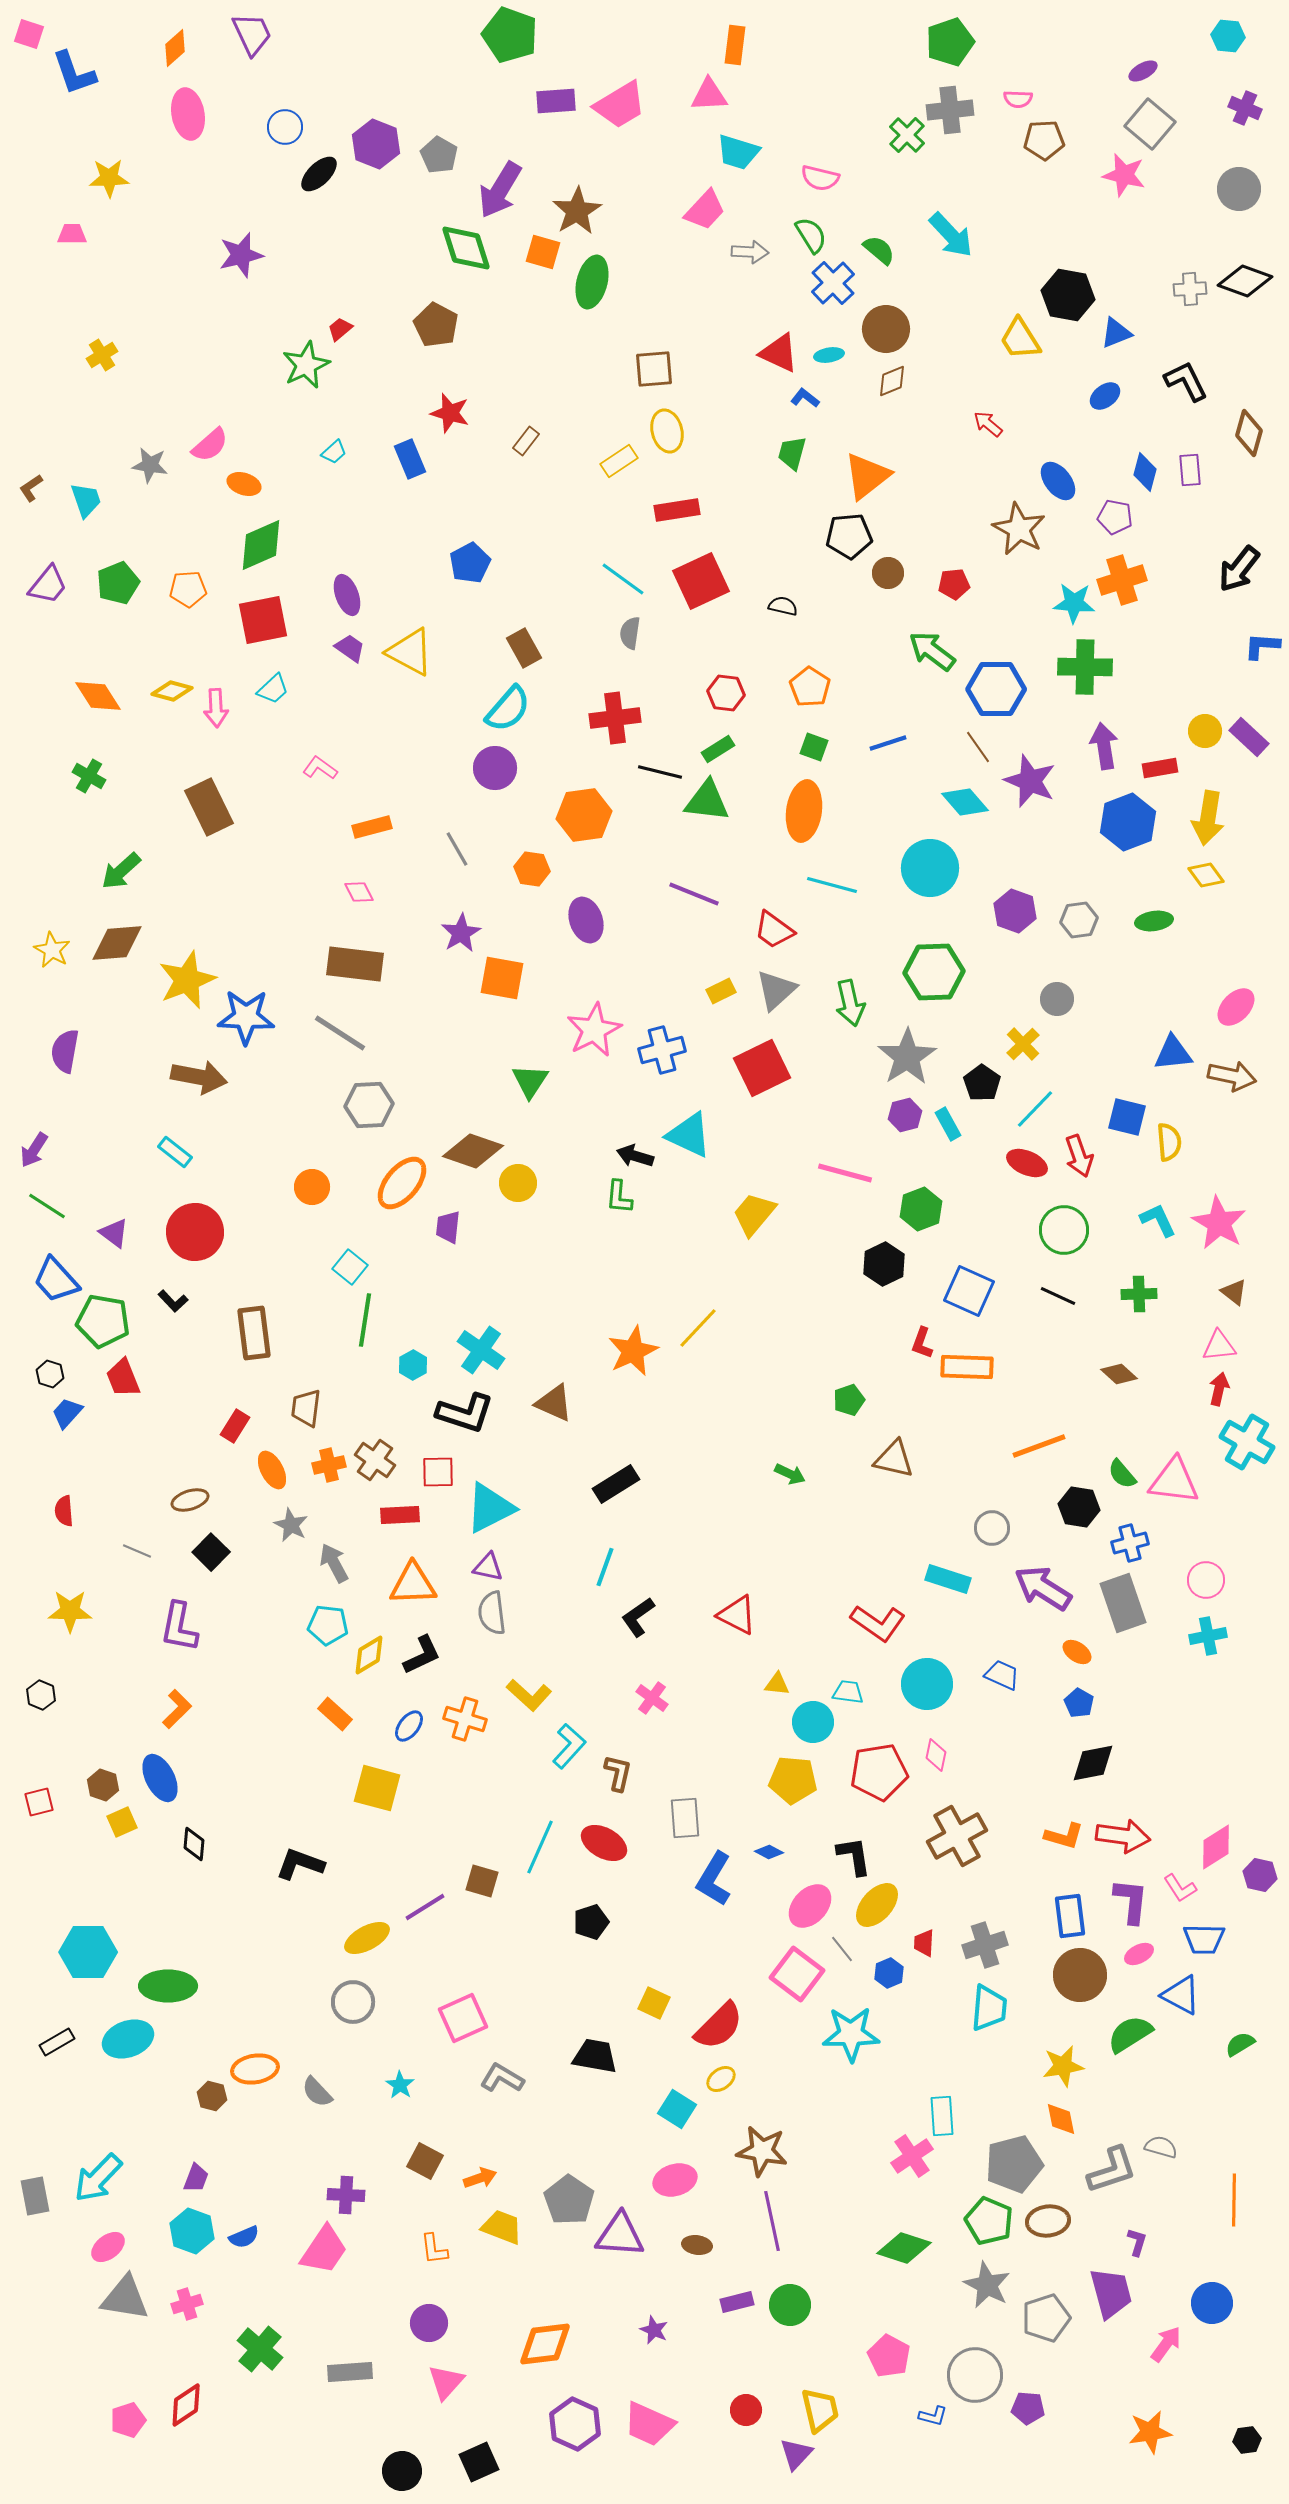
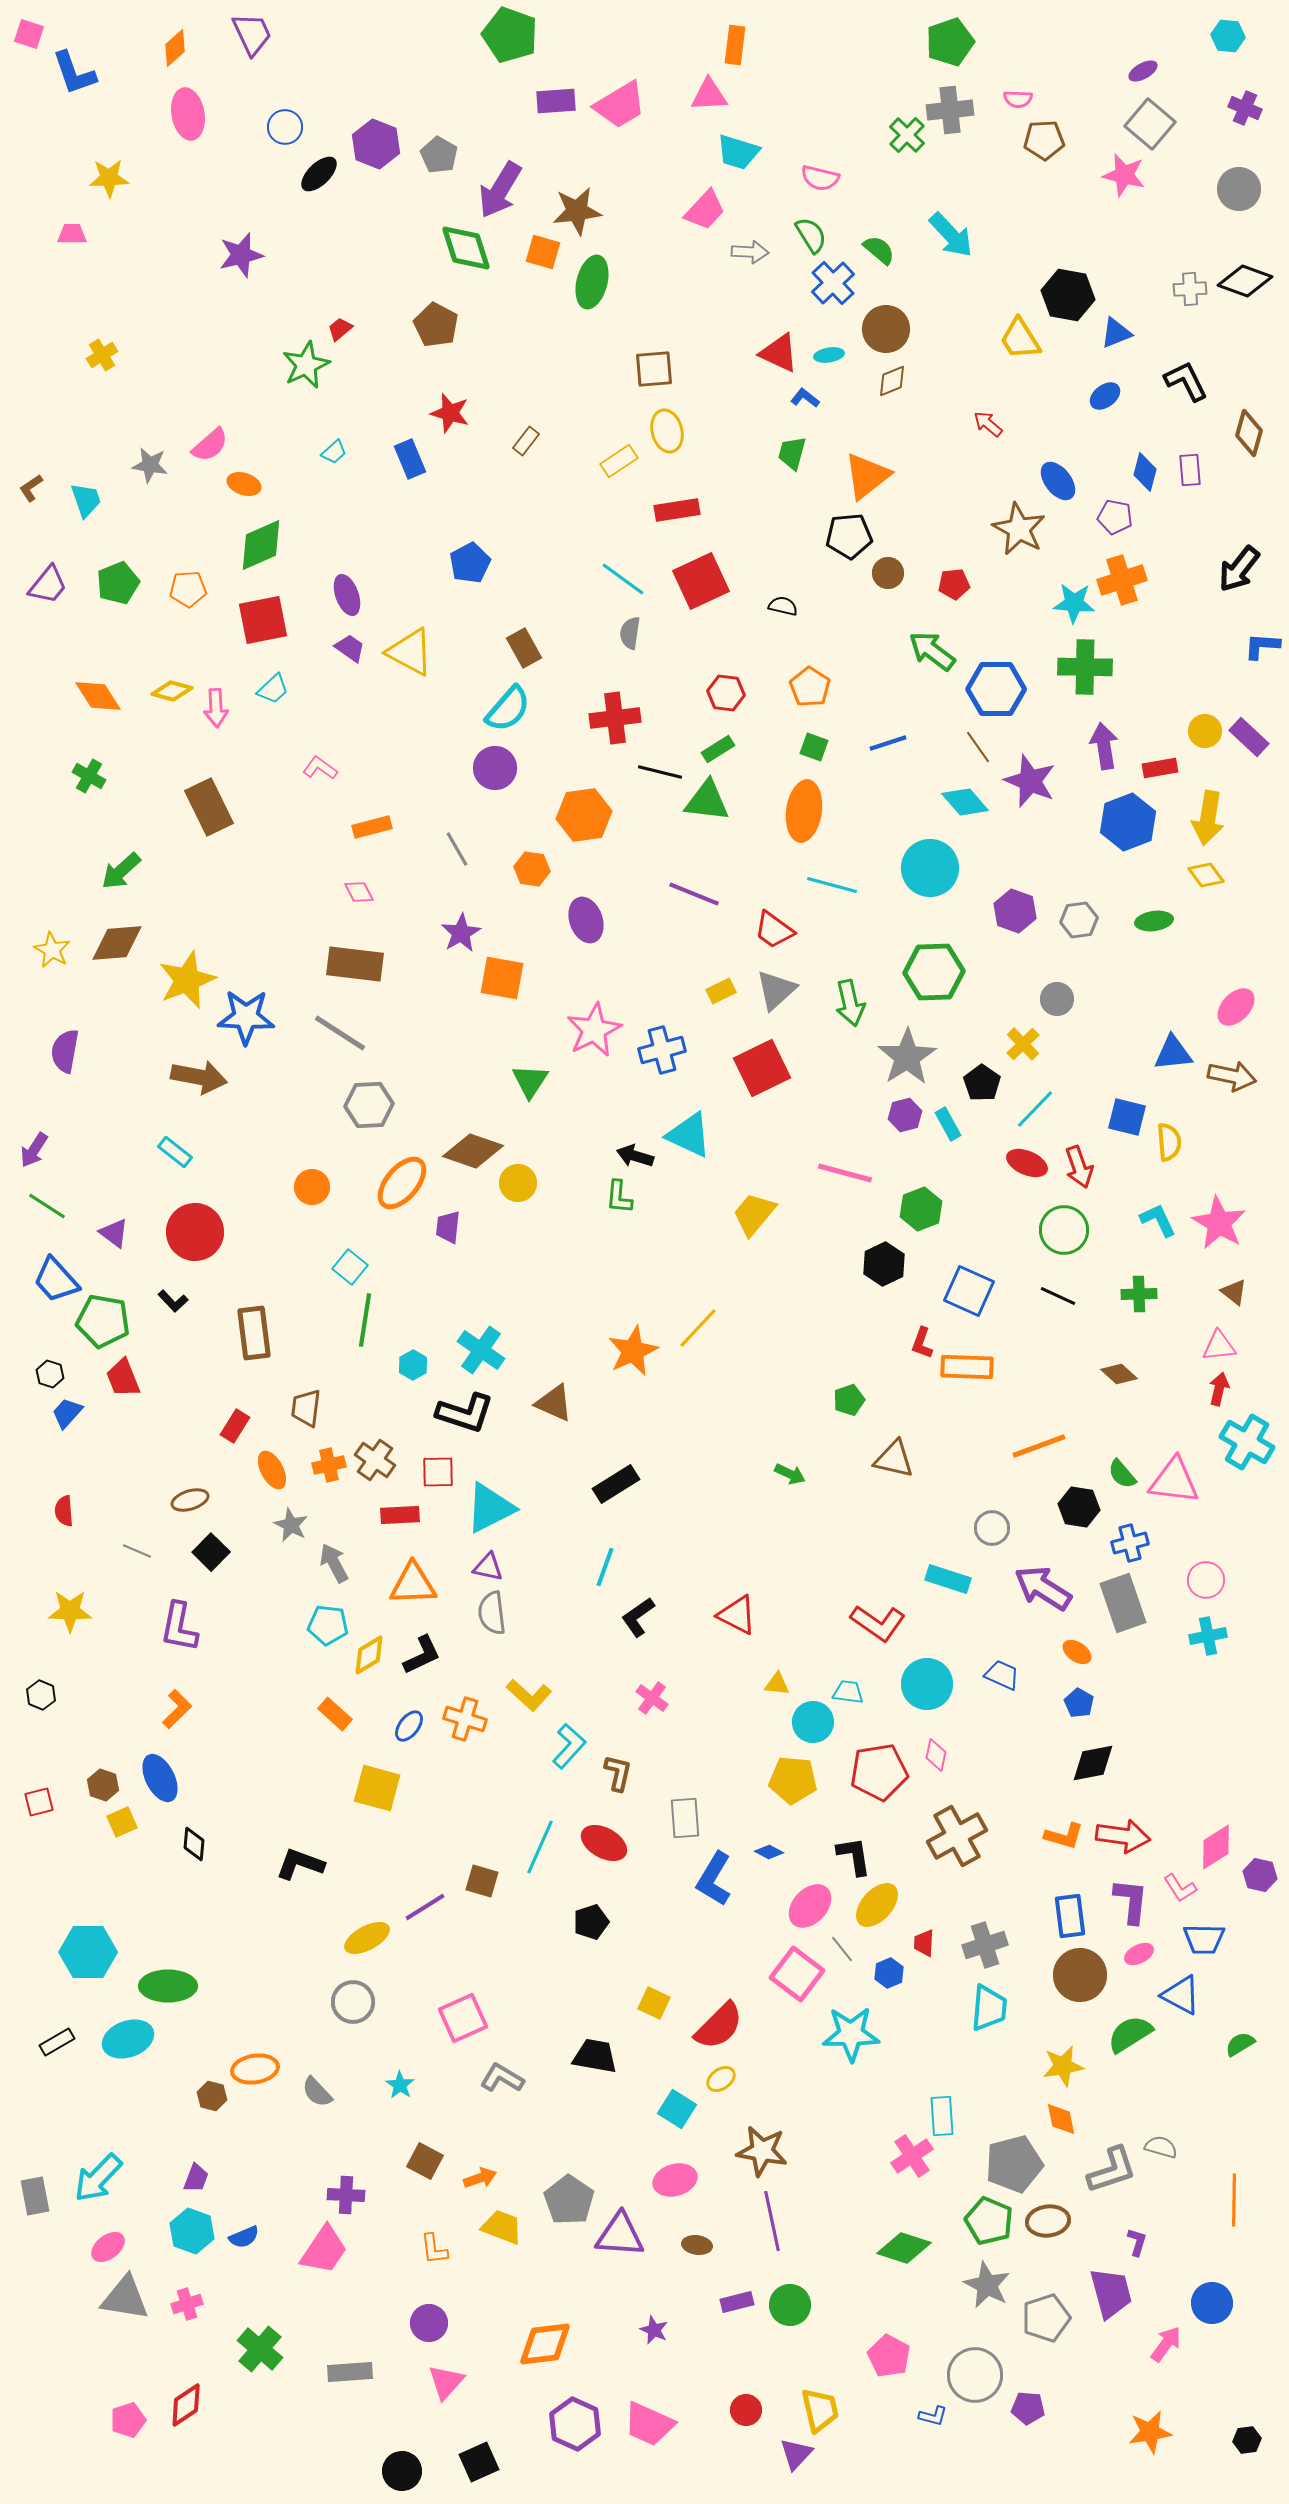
brown star at (577, 211): rotated 24 degrees clockwise
red arrow at (1079, 1156): moved 11 px down
